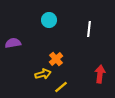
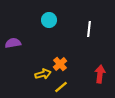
orange cross: moved 4 px right, 5 px down
